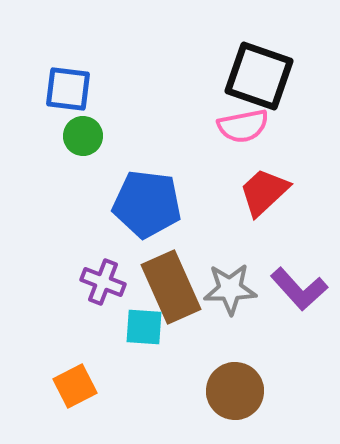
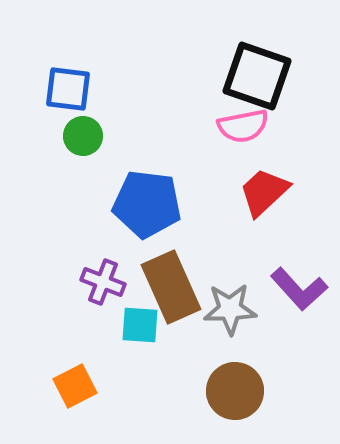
black square: moved 2 px left
gray star: moved 20 px down
cyan square: moved 4 px left, 2 px up
